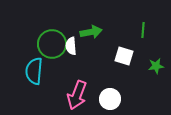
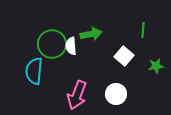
green arrow: moved 2 px down
white square: rotated 24 degrees clockwise
white circle: moved 6 px right, 5 px up
